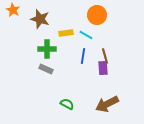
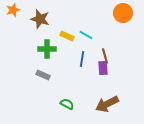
orange star: rotated 24 degrees clockwise
orange circle: moved 26 px right, 2 px up
yellow rectangle: moved 1 px right, 3 px down; rotated 32 degrees clockwise
blue line: moved 1 px left, 3 px down
gray rectangle: moved 3 px left, 6 px down
